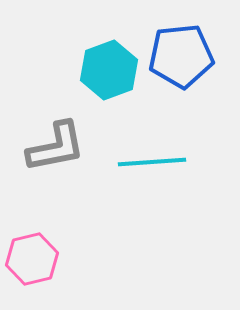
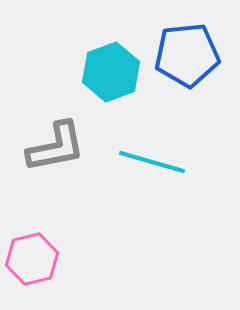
blue pentagon: moved 6 px right, 1 px up
cyan hexagon: moved 2 px right, 2 px down
cyan line: rotated 20 degrees clockwise
